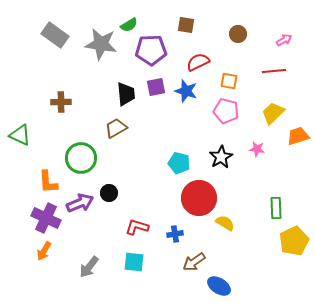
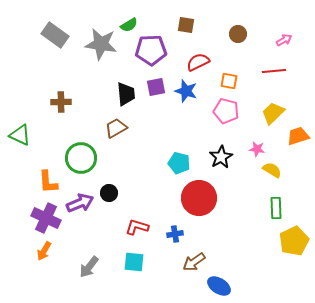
yellow semicircle: moved 47 px right, 53 px up
